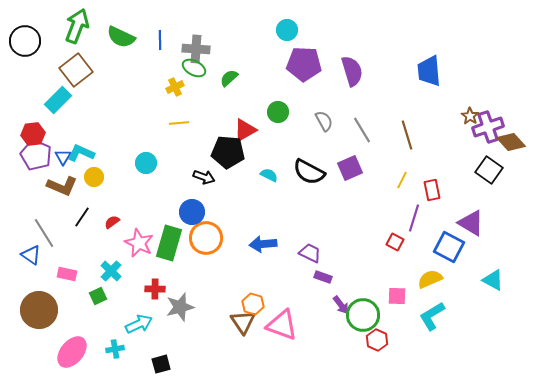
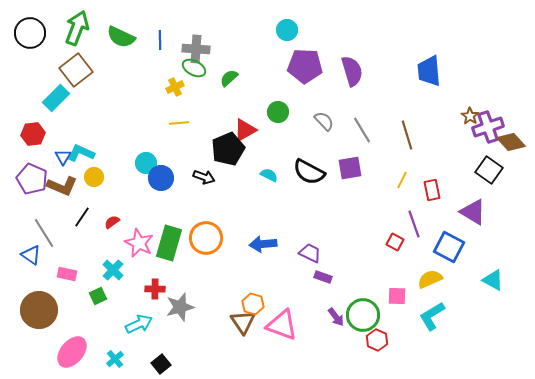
green arrow at (77, 26): moved 2 px down
black circle at (25, 41): moved 5 px right, 8 px up
purple pentagon at (304, 64): moved 1 px right, 2 px down
cyan rectangle at (58, 100): moved 2 px left, 2 px up
gray semicircle at (324, 121): rotated 15 degrees counterclockwise
black pentagon at (228, 152): moved 3 px up; rotated 28 degrees counterclockwise
purple pentagon at (36, 155): moved 4 px left, 24 px down
purple square at (350, 168): rotated 15 degrees clockwise
blue circle at (192, 212): moved 31 px left, 34 px up
purple line at (414, 218): moved 6 px down; rotated 36 degrees counterclockwise
purple triangle at (471, 223): moved 2 px right, 11 px up
cyan cross at (111, 271): moved 2 px right, 1 px up
purple arrow at (341, 305): moved 5 px left, 12 px down
cyan cross at (115, 349): moved 10 px down; rotated 30 degrees counterclockwise
black square at (161, 364): rotated 24 degrees counterclockwise
